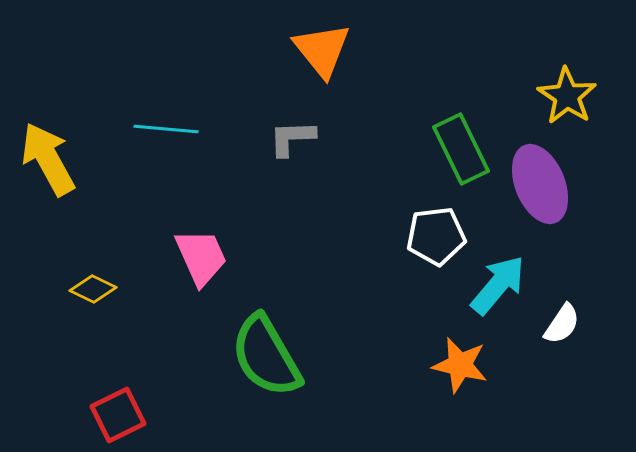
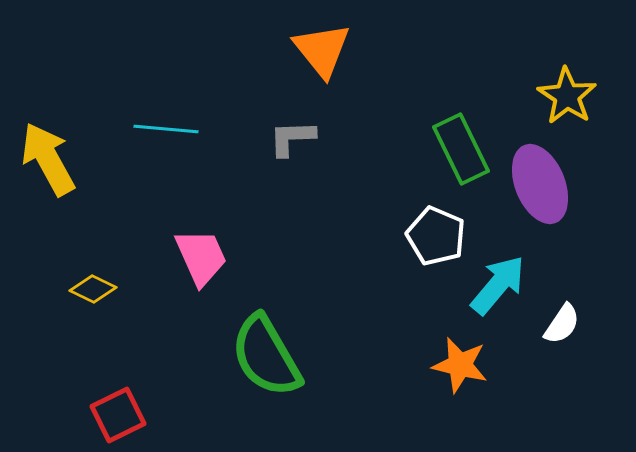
white pentagon: rotated 30 degrees clockwise
